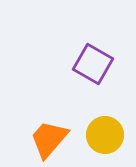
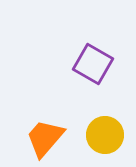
orange trapezoid: moved 4 px left, 1 px up
